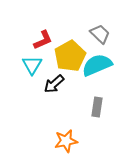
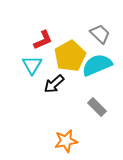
gray rectangle: rotated 54 degrees counterclockwise
